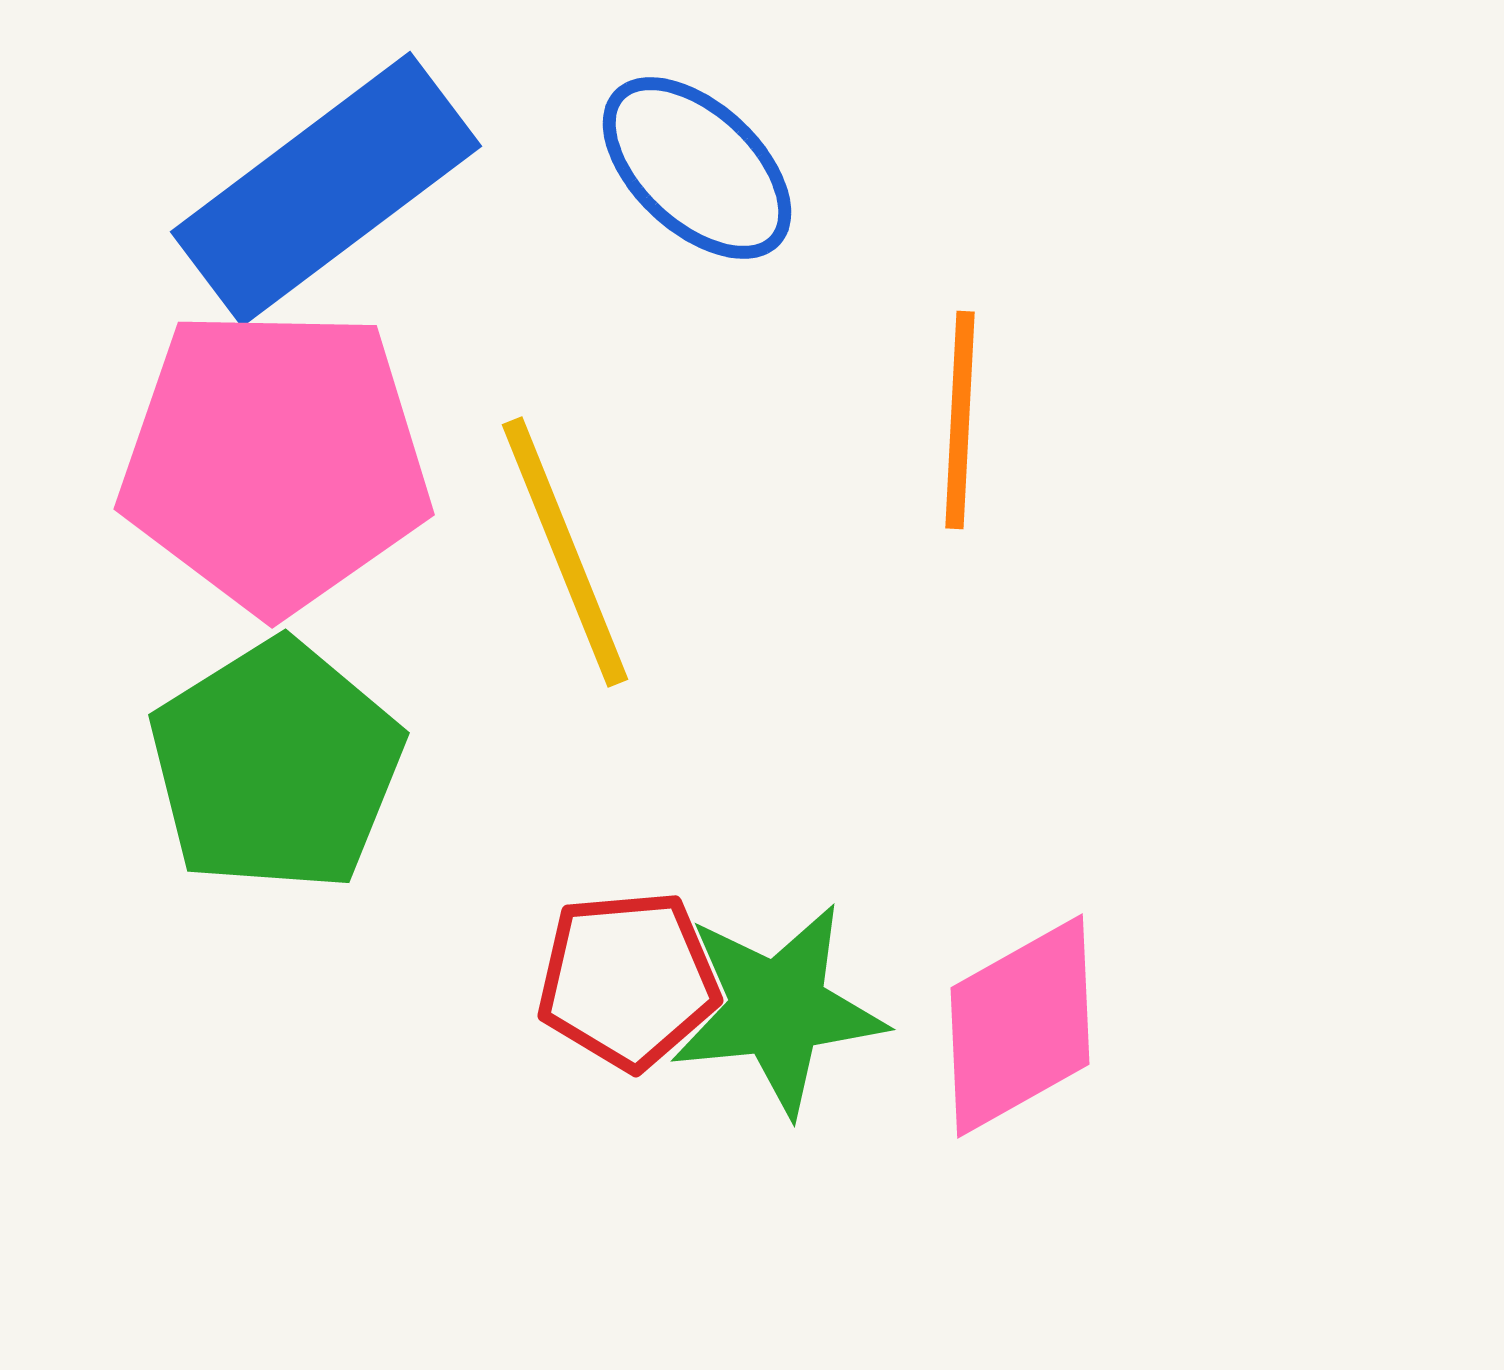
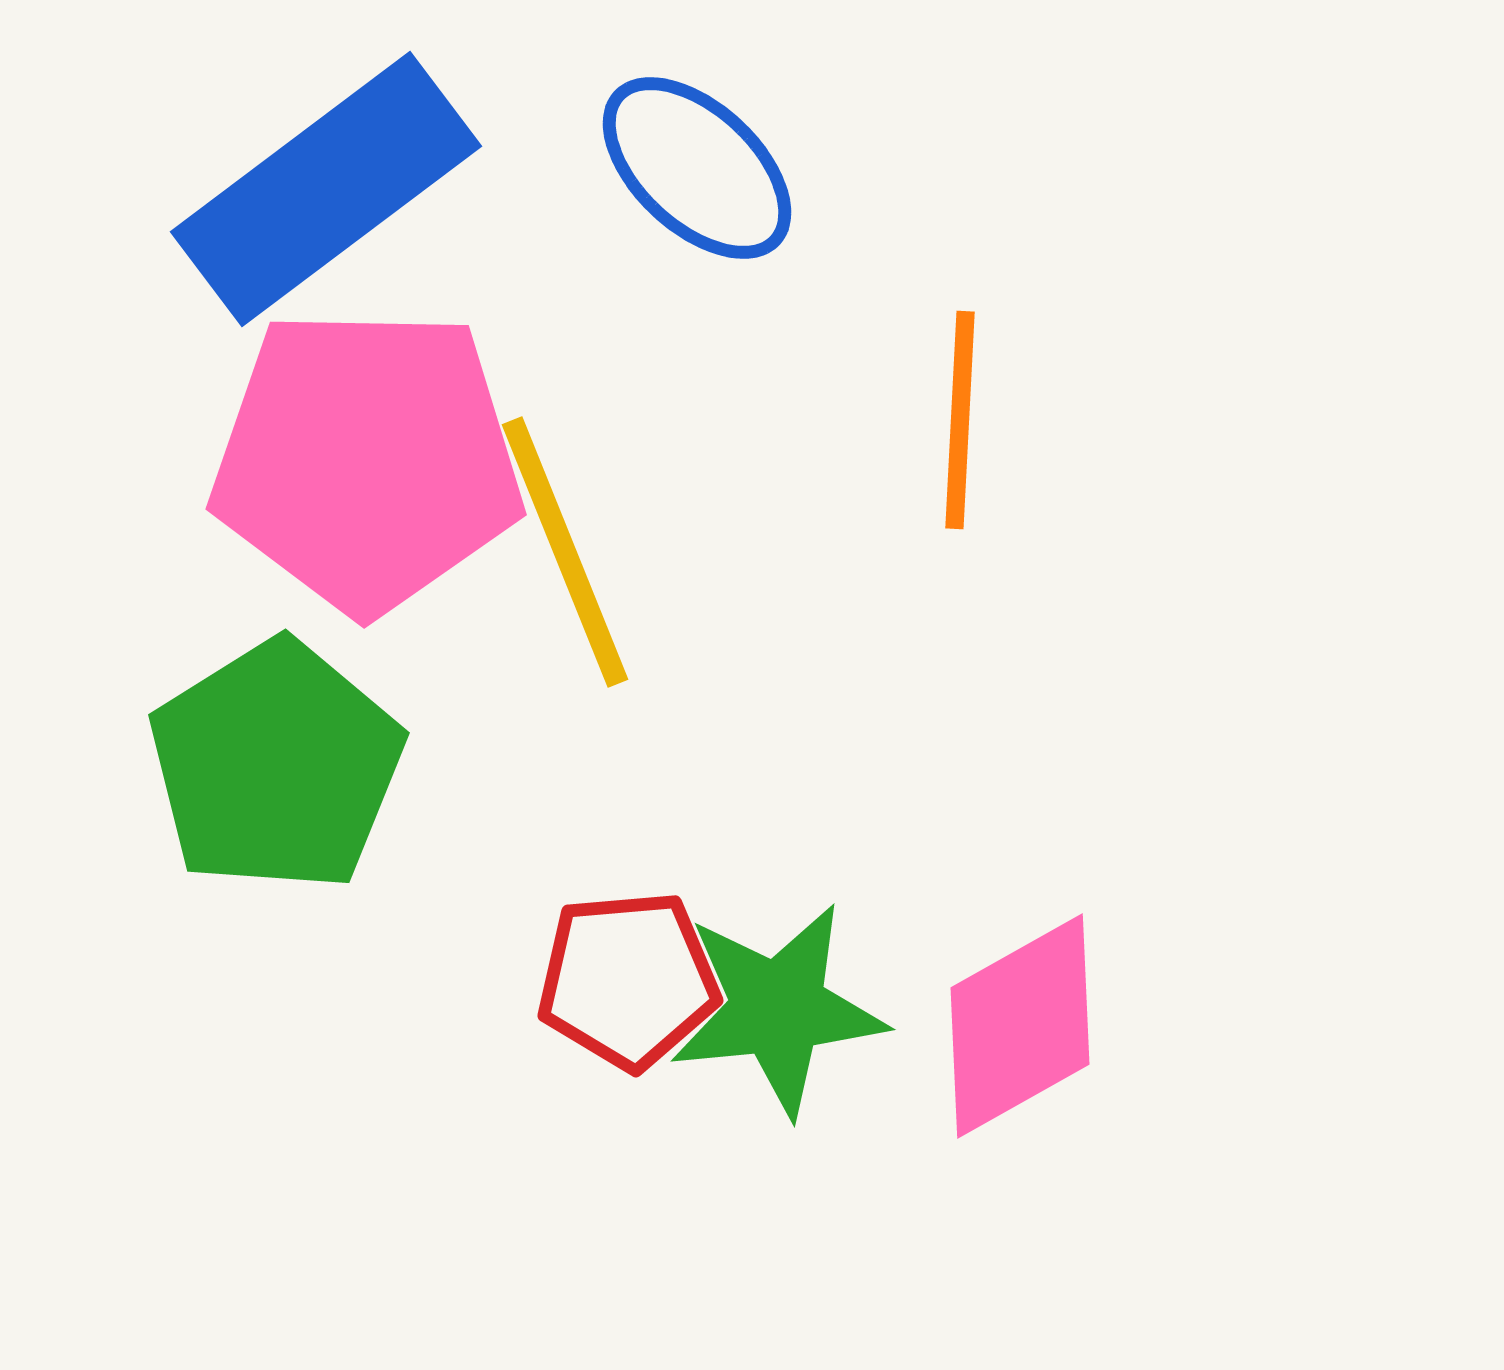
pink pentagon: moved 92 px right
